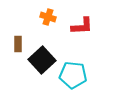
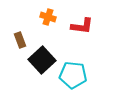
red L-shape: rotated 10 degrees clockwise
brown rectangle: moved 2 px right, 4 px up; rotated 21 degrees counterclockwise
